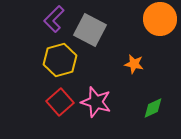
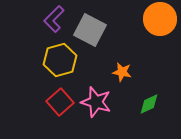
orange star: moved 12 px left, 8 px down
green diamond: moved 4 px left, 4 px up
